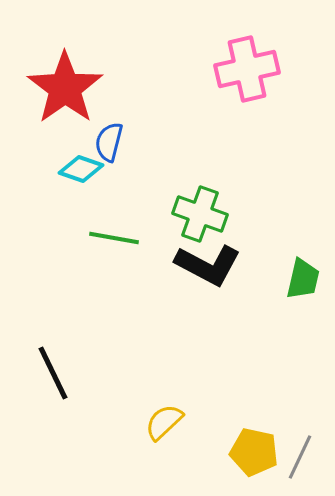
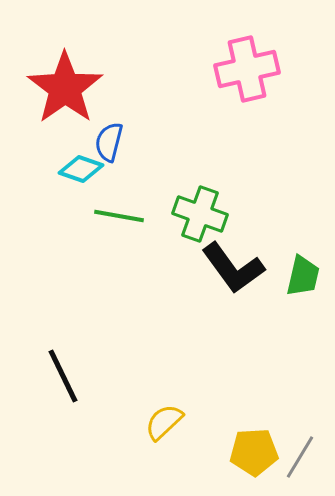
green line: moved 5 px right, 22 px up
black L-shape: moved 25 px right, 3 px down; rotated 26 degrees clockwise
green trapezoid: moved 3 px up
black line: moved 10 px right, 3 px down
yellow pentagon: rotated 15 degrees counterclockwise
gray line: rotated 6 degrees clockwise
